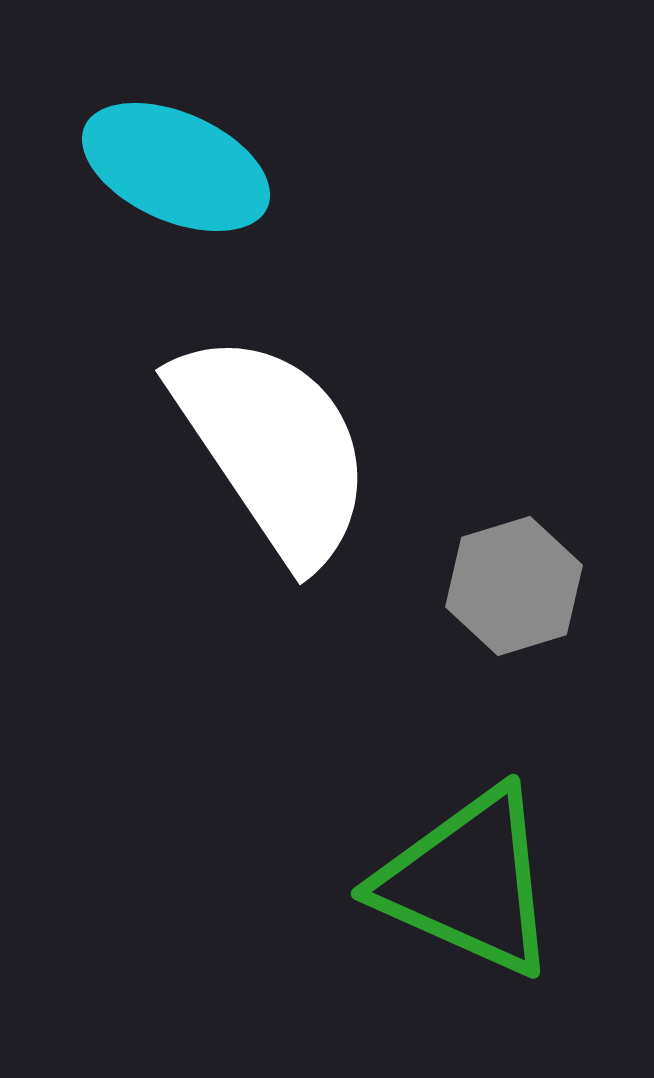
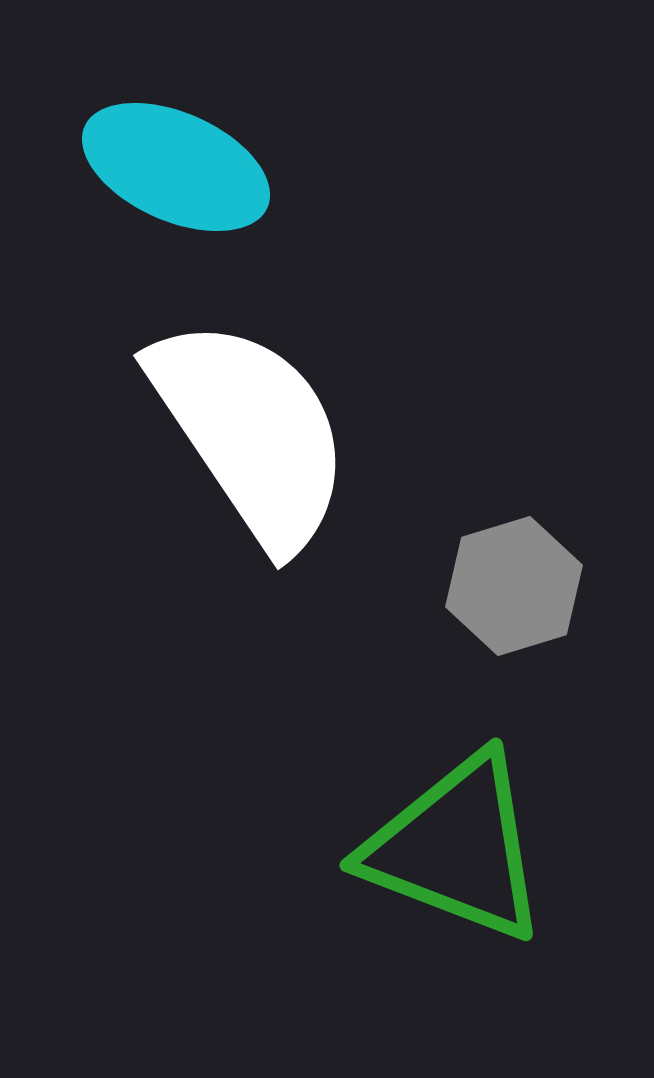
white semicircle: moved 22 px left, 15 px up
green triangle: moved 12 px left, 34 px up; rotated 3 degrees counterclockwise
